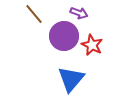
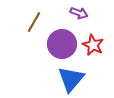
brown line: moved 8 px down; rotated 70 degrees clockwise
purple circle: moved 2 px left, 8 px down
red star: moved 1 px right
